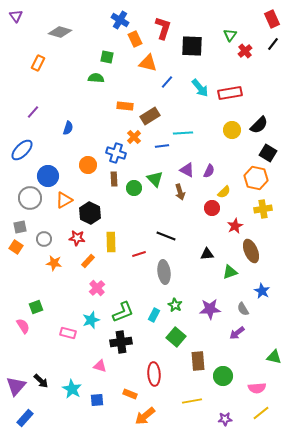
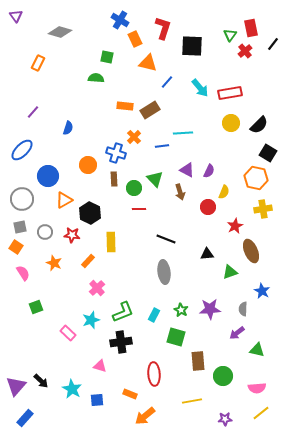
red rectangle at (272, 19): moved 21 px left, 9 px down; rotated 12 degrees clockwise
brown rectangle at (150, 116): moved 6 px up
yellow circle at (232, 130): moved 1 px left, 7 px up
yellow semicircle at (224, 192): rotated 24 degrees counterclockwise
gray circle at (30, 198): moved 8 px left, 1 px down
red circle at (212, 208): moved 4 px left, 1 px up
black line at (166, 236): moved 3 px down
red star at (77, 238): moved 5 px left, 3 px up
gray circle at (44, 239): moved 1 px right, 7 px up
red line at (139, 254): moved 45 px up; rotated 16 degrees clockwise
orange star at (54, 263): rotated 14 degrees clockwise
green star at (175, 305): moved 6 px right, 5 px down
gray semicircle at (243, 309): rotated 32 degrees clockwise
pink semicircle at (23, 326): moved 53 px up
pink rectangle at (68, 333): rotated 28 degrees clockwise
green square at (176, 337): rotated 24 degrees counterclockwise
green triangle at (274, 357): moved 17 px left, 7 px up
